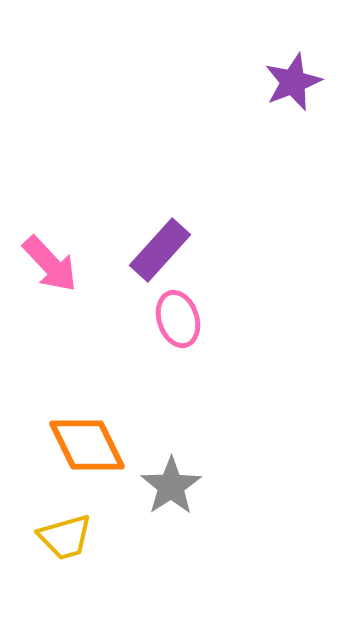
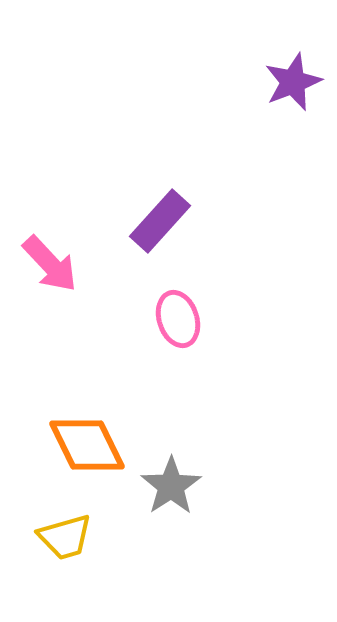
purple rectangle: moved 29 px up
